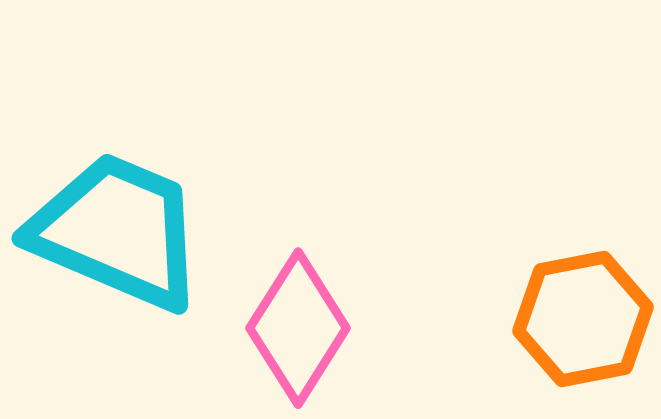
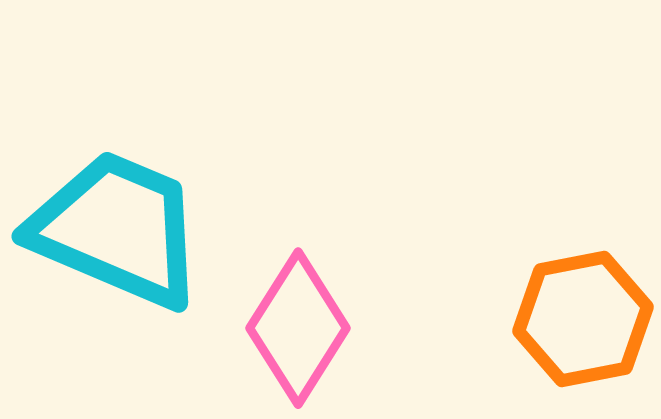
cyan trapezoid: moved 2 px up
